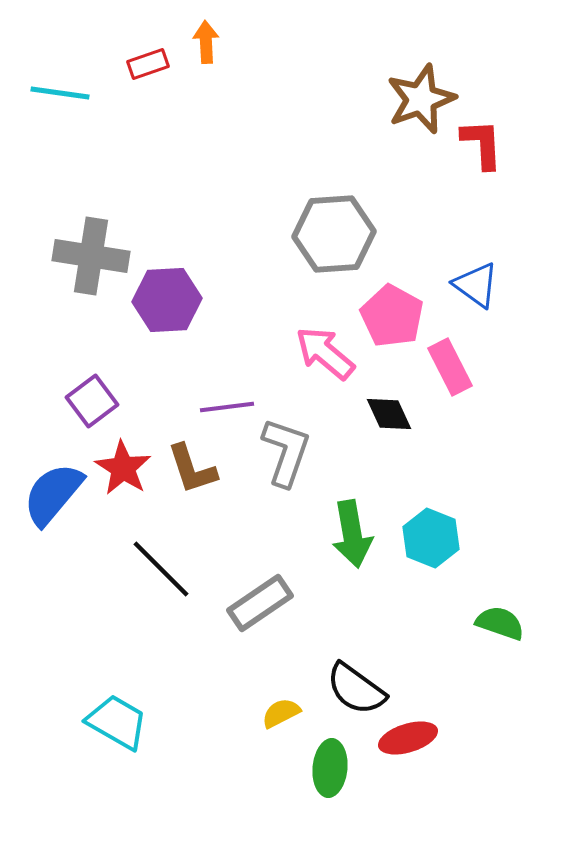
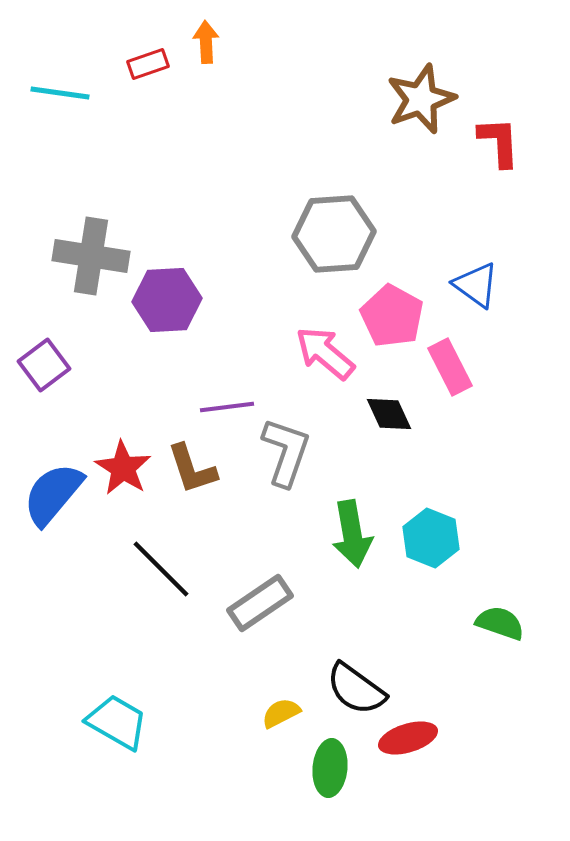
red L-shape: moved 17 px right, 2 px up
purple square: moved 48 px left, 36 px up
